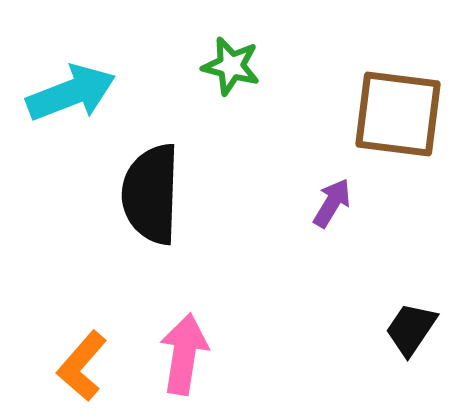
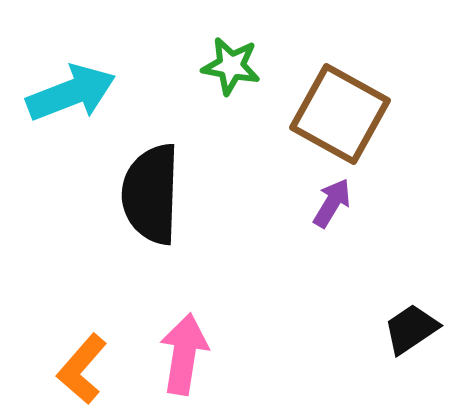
green star: rotated 4 degrees counterclockwise
brown square: moved 58 px left; rotated 22 degrees clockwise
black trapezoid: rotated 22 degrees clockwise
orange L-shape: moved 3 px down
